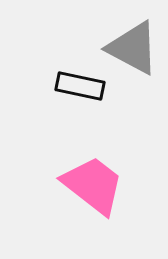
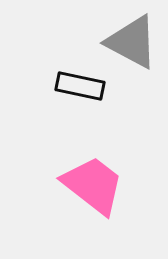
gray triangle: moved 1 px left, 6 px up
